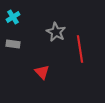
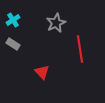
cyan cross: moved 3 px down
gray star: moved 9 px up; rotated 18 degrees clockwise
gray rectangle: rotated 24 degrees clockwise
